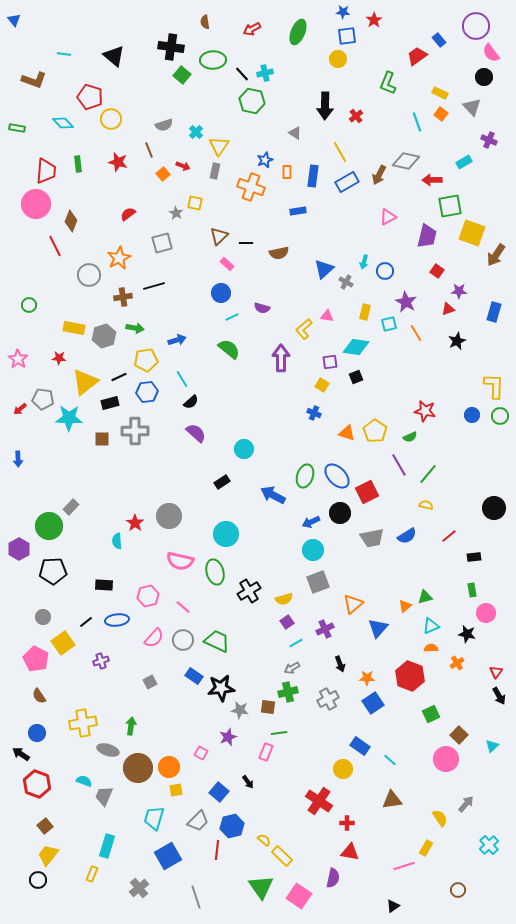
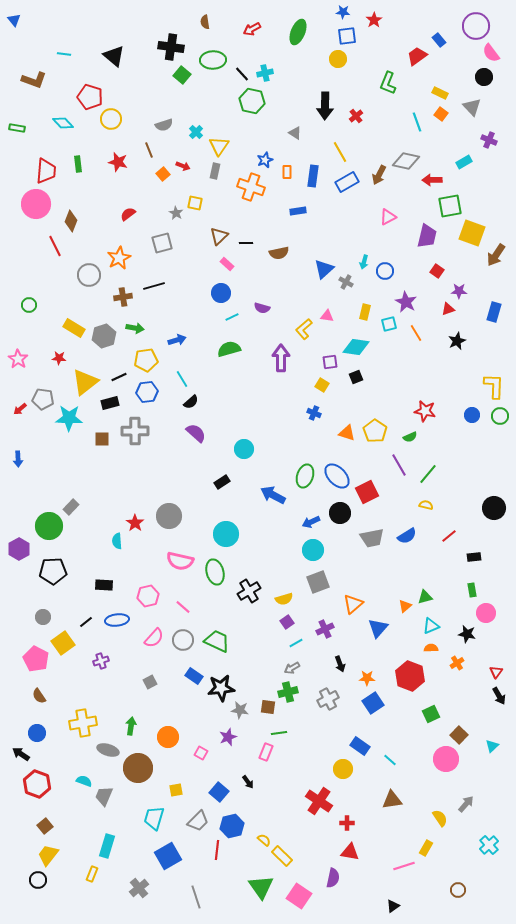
yellow rectangle at (74, 328): rotated 20 degrees clockwise
green semicircle at (229, 349): rotated 55 degrees counterclockwise
orange circle at (169, 767): moved 1 px left, 30 px up
